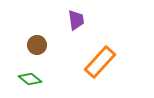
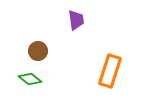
brown circle: moved 1 px right, 6 px down
orange rectangle: moved 10 px right, 9 px down; rotated 24 degrees counterclockwise
